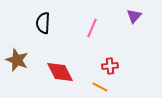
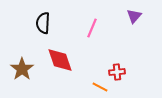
brown star: moved 5 px right, 9 px down; rotated 15 degrees clockwise
red cross: moved 7 px right, 6 px down
red diamond: moved 12 px up; rotated 8 degrees clockwise
